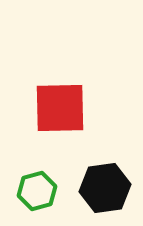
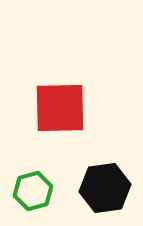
green hexagon: moved 4 px left
